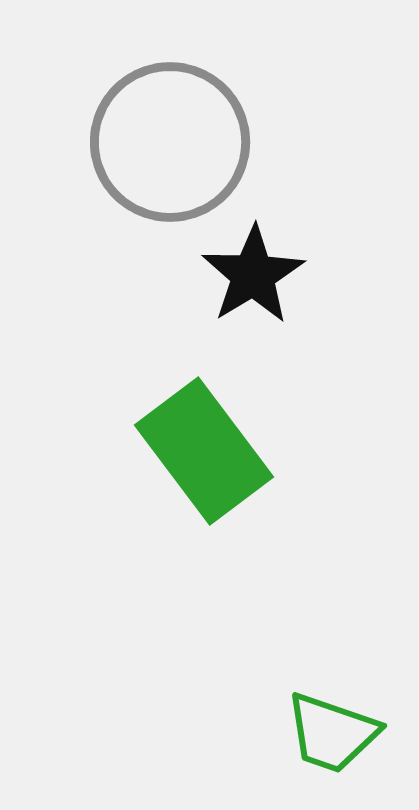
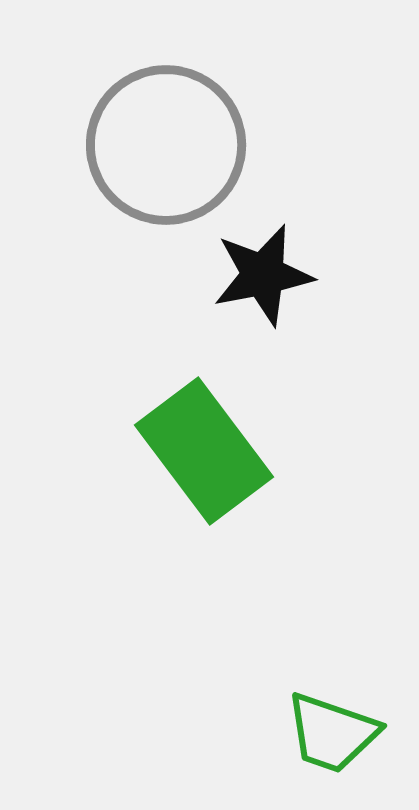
gray circle: moved 4 px left, 3 px down
black star: moved 10 px right; rotated 20 degrees clockwise
